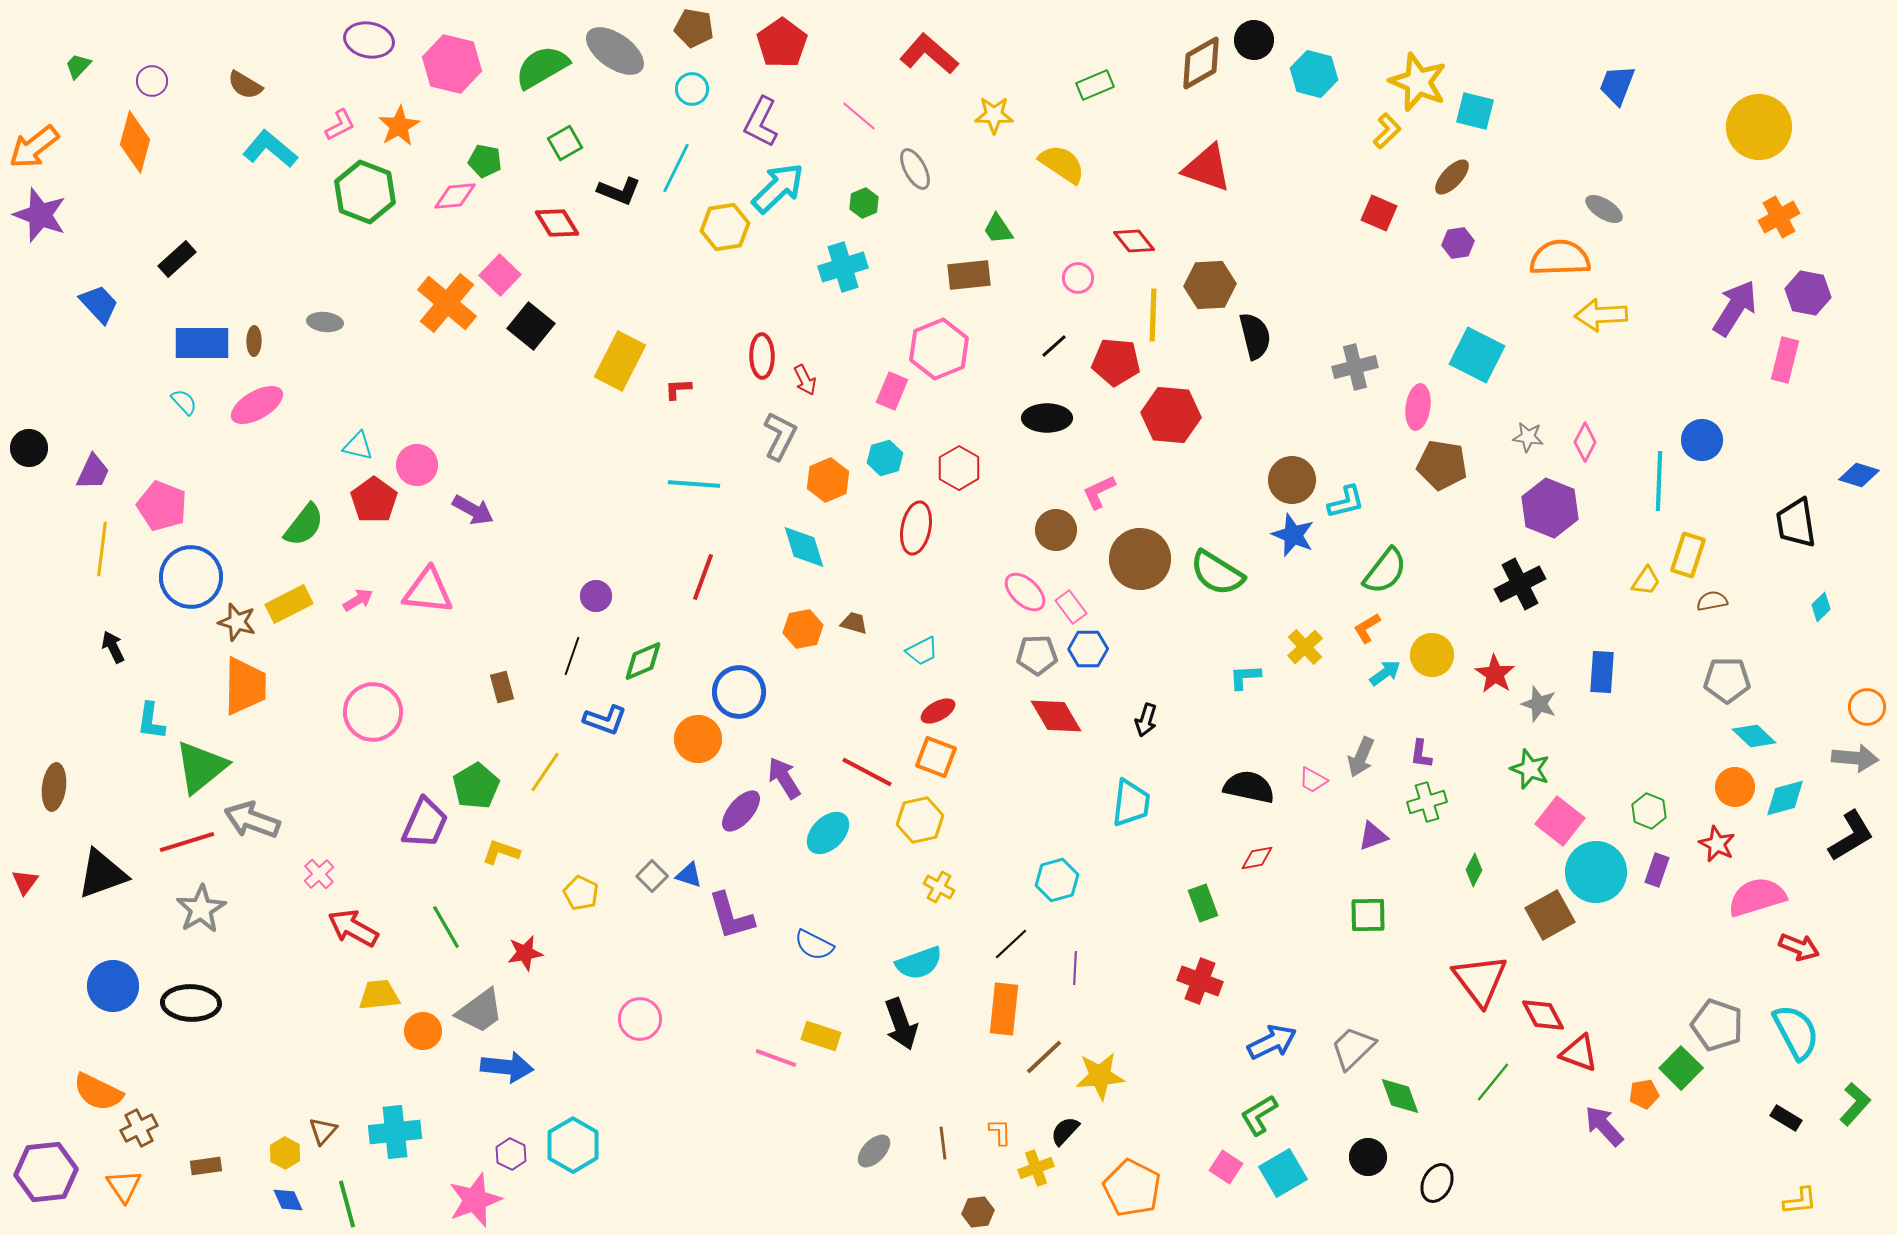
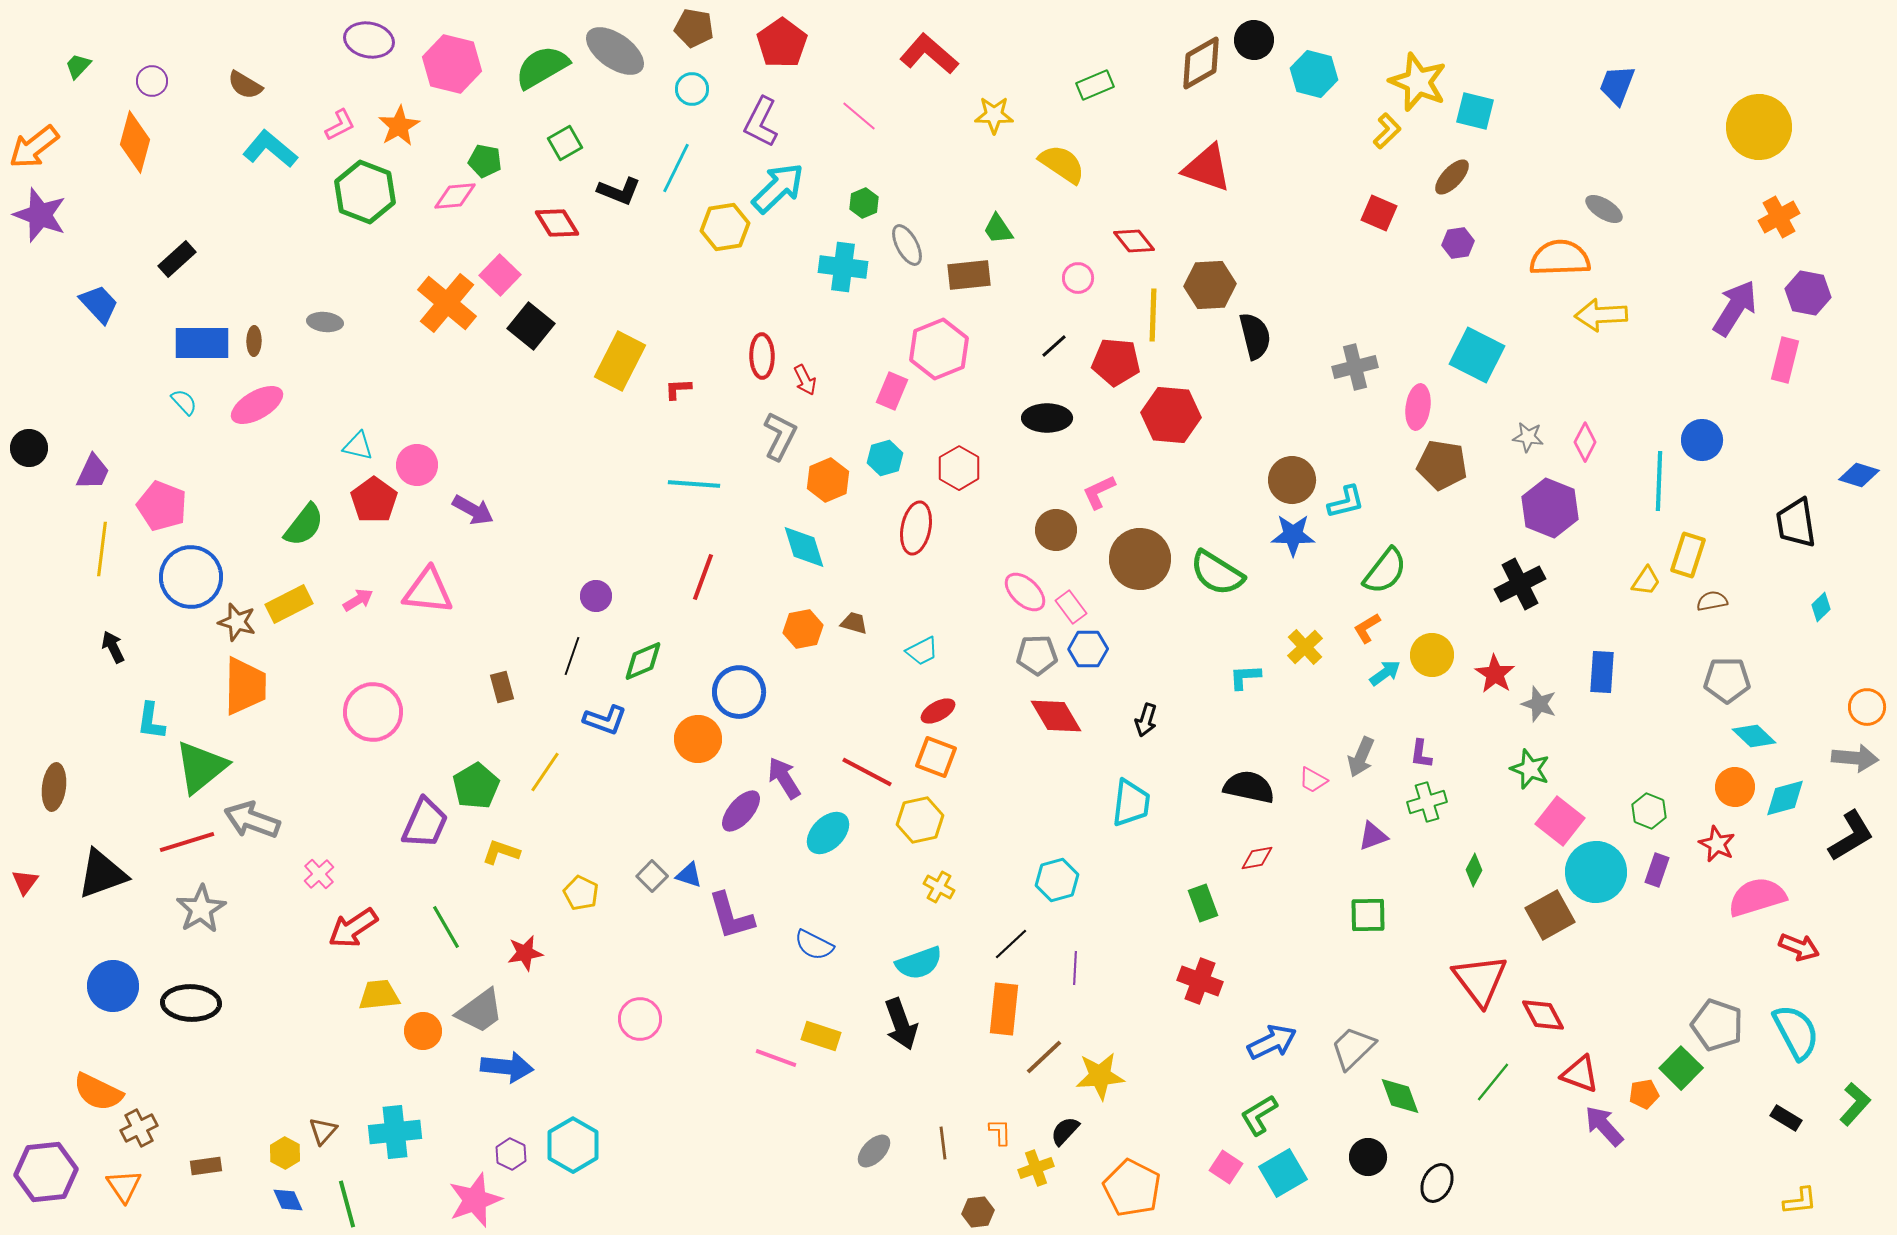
gray ellipse at (915, 169): moved 8 px left, 76 px down
cyan cross at (843, 267): rotated 24 degrees clockwise
blue star at (1293, 535): rotated 21 degrees counterclockwise
red arrow at (353, 928): rotated 63 degrees counterclockwise
red triangle at (1579, 1053): moved 1 px right, 21 px down
